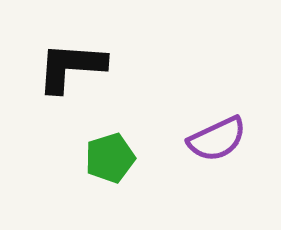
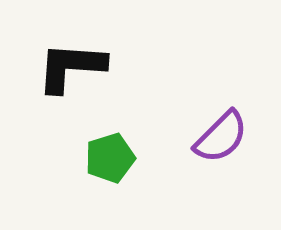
purple semicircle: moved 4 px right, 2 px up; rotated 20 degrees counterclockwise
